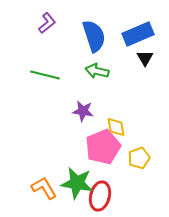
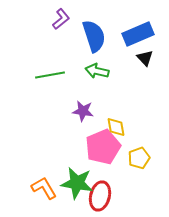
purple L-shape: moved 14 px right, 4 px up
black triangle: rotated 12 degrees counterclockwise
green line: moved 5 px right; rotated 24 degrees counterclockwise
